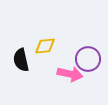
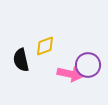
yellow diamond: rotated 15 degrees counterclockwise
purple circle: moved 6 px down
